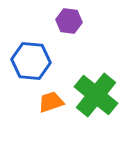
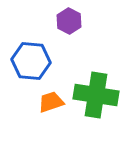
purple hexagon: rotated 20 degrees clockwise
green cross: rotated 30 degrees counterclockwise
